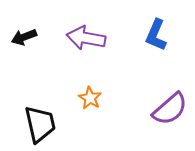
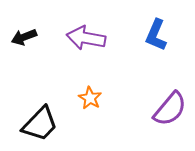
purple semicircle: rotated 9 degrees counterclockwise
black trapezoid: rotated 57 degrees clockwise
